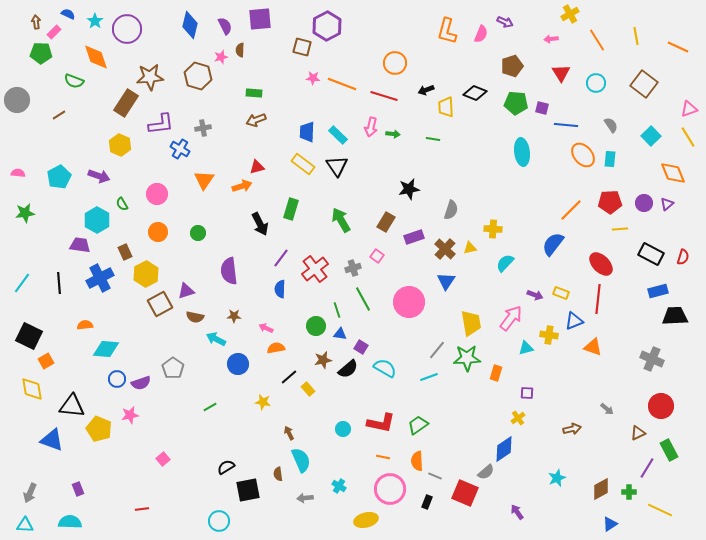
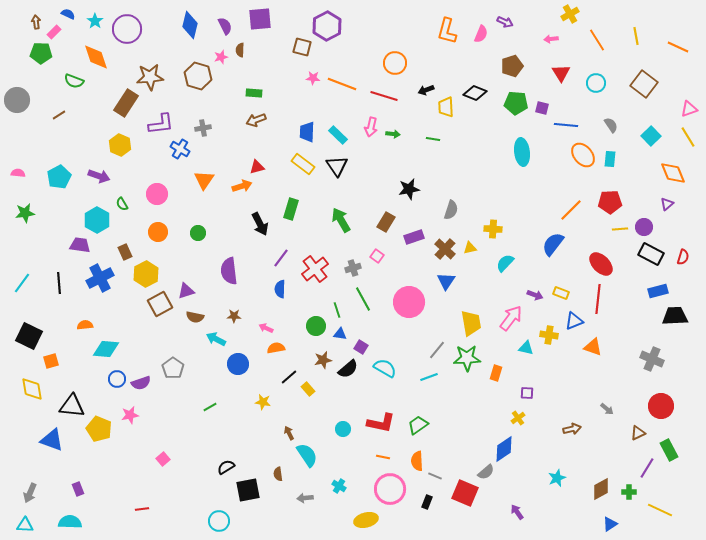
purple circle at (644, 203): moved 24 px down
cyan triangle at (526, 348): rotated 28 degrees clockwise
orange square at (46, 361): moved 5 px right; rotated 14 degrees clockwise
cyan semicircle at (301, 460): moved 6 px right, 5 px up; rotated 10 degrees counterclockwise
